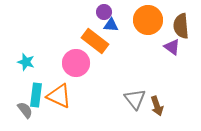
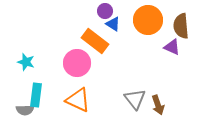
purple circle: moved 1 px right, 1 px up
blue triangle: moved 2 px right, 1 px up; rotated 28 degrees clockwise
purple triangle: rotated 12 degrees counterclockwise
pink circle: moved 1 px right
orange triangle: moved 19 px right, 4 px down
brown arrow: moved 1 px right, 1 px up
gray semicircle: rotated 126 degrees clockwise
